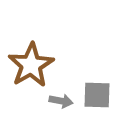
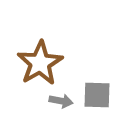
brown star: moved 9 px right, 2 px up
